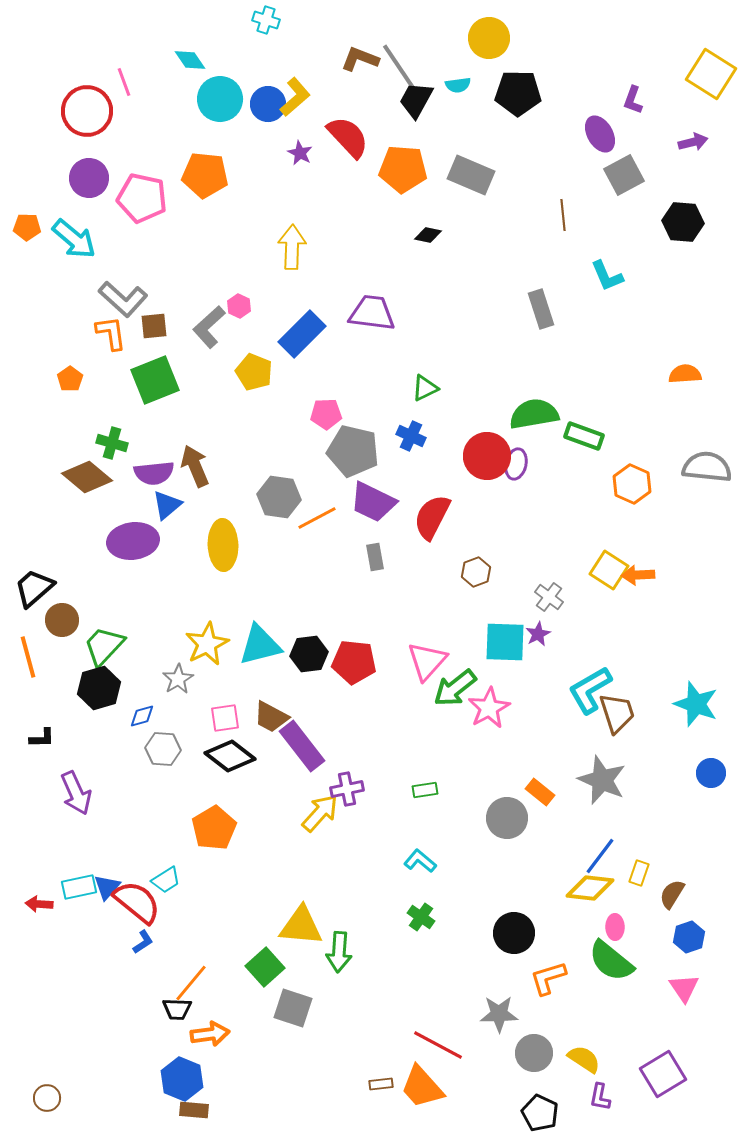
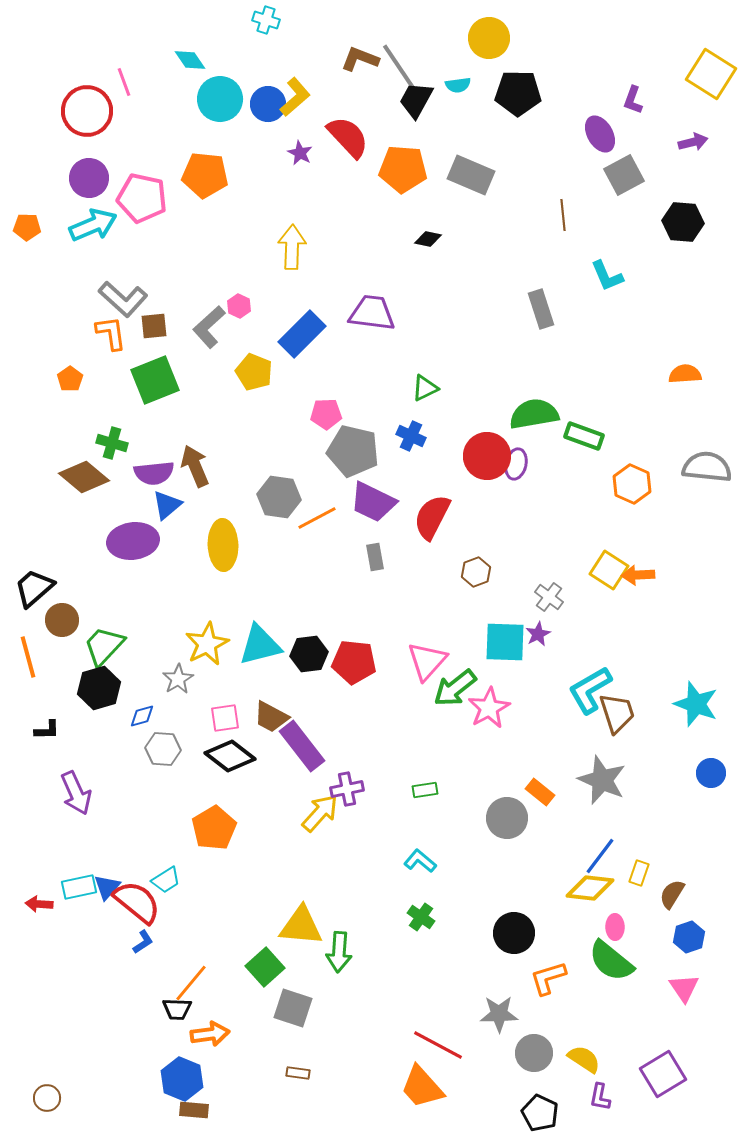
black diamond at (428, 235): moved 4 px down
cyan arrow at (74, 239): moved 19 px right, 14 px up; rotated 63 degrees counterclockwise
brown diamond at (87, 477): moved 3 px left
black L-shape at (42, 738): moved 5 px right, 8 px up
brown rectangle at (381, 1084): moved 83 px left, 11 px up; rotated 15 degrees clockwise
